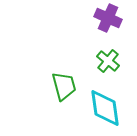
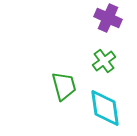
green cross: moved 4 px left; rotated 15 degrees clockwise
